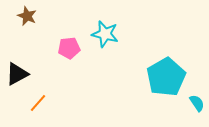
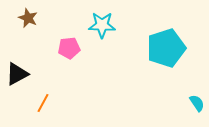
brown star: moved 1 px right, 2 px down
cyan star: moved 3 px left, 9 px up; rotated 12 degrees counterclockwise
cyan pentagon: moved 29 px up; rotated 12 degrees clockwise
orange line: moved 5 px right; rotated 12 degrees counterclockwise
